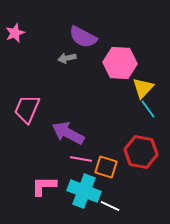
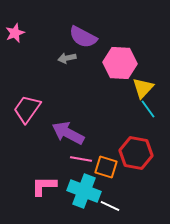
pink trapezoid: rotated 12 degrees clockwise
red hexagon: moved 5 px left, 1 px down
